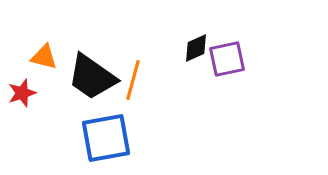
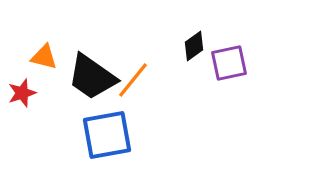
black diamond: moved 2 px left, 2 px up; rotated 12 degrees counterclockwise
purple square: moved 2 px right, 4 px down
orange line: rotated 24 degrees clockwise
blue square: moved 1 px right, 3 px up
